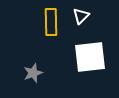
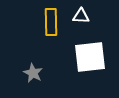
white triangle: rotated 48 degrees clockwise
gray star: rotated 24 degrees counterclockwise
